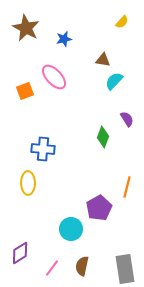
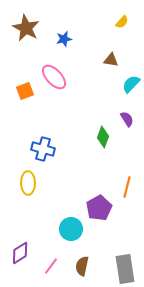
brown triangle: moved 8 px right
cyan semicircle: moved 17 px right, 3 px down
blue cross: rotated 10 degrees clockwise
pink line: moved 1 px left, 2 px up
